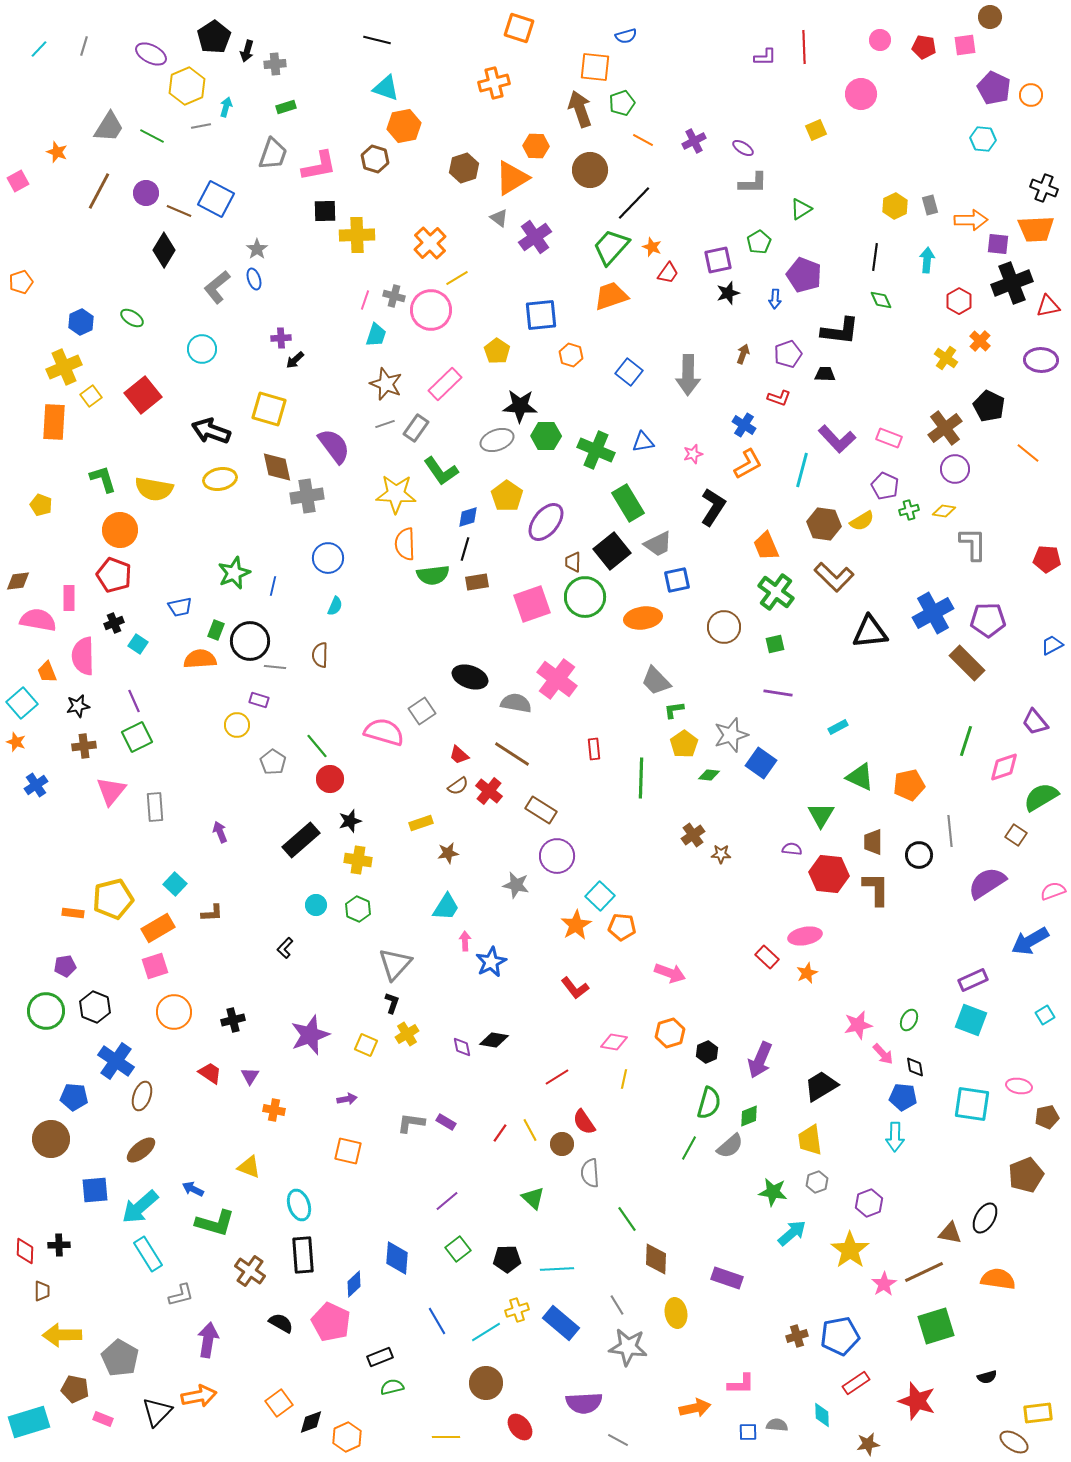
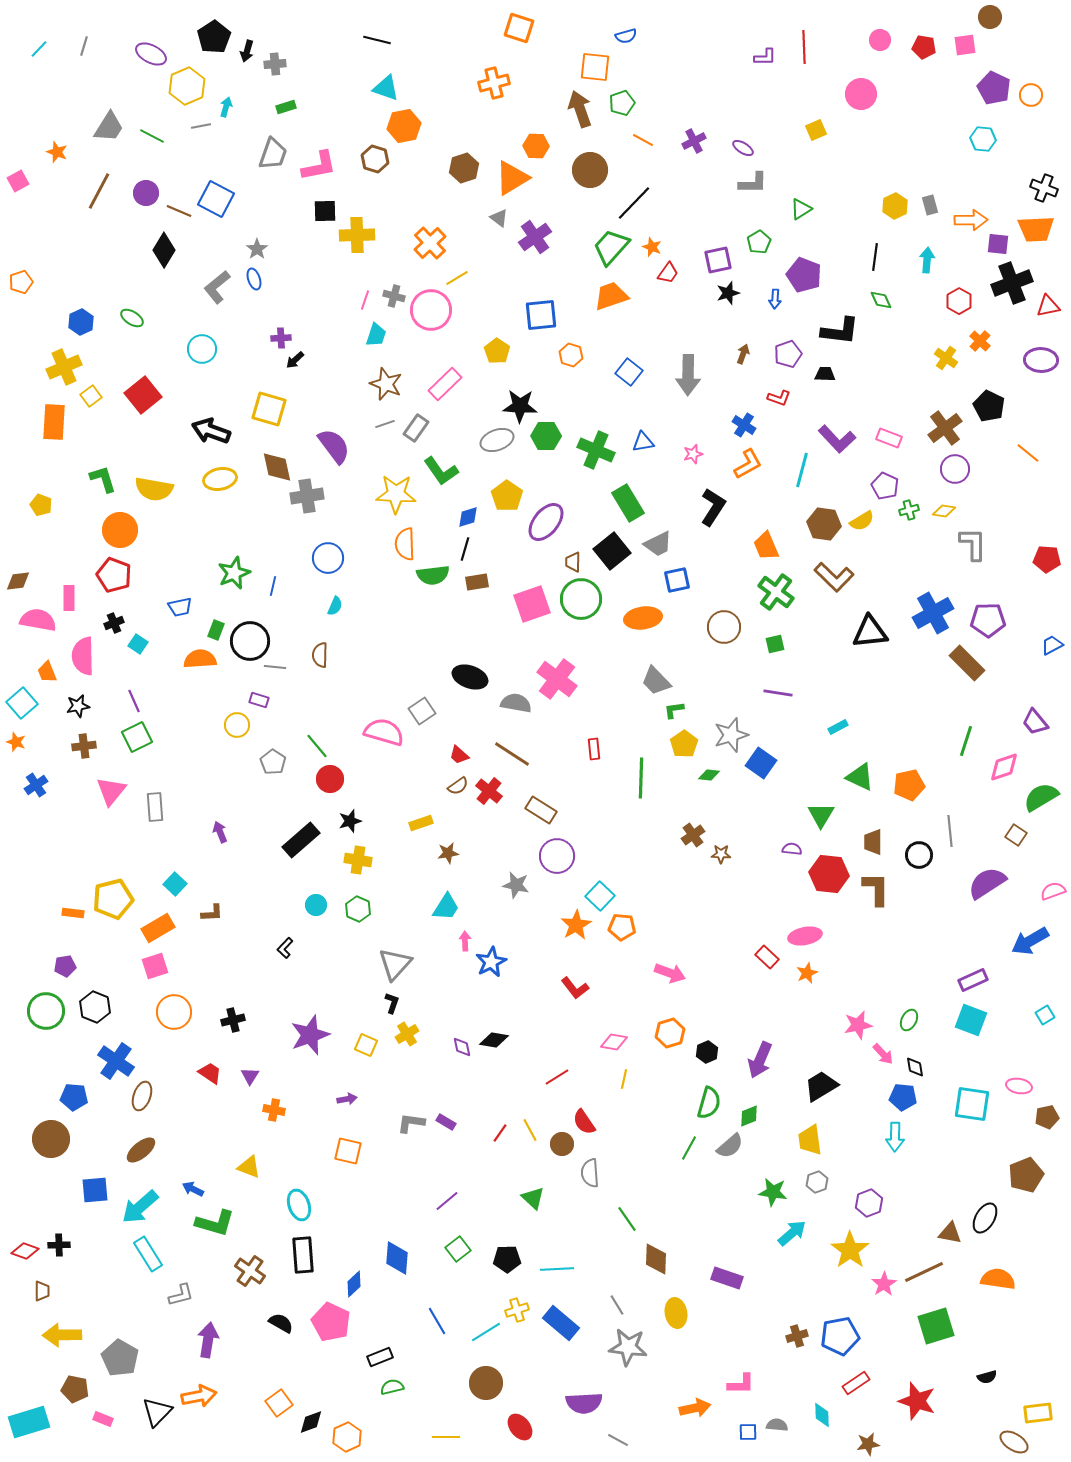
green circle at (585, 597): moved 4 px left, 2 px down
red diamond at (25, 1251): rotated 72 degrees counterclockwise
